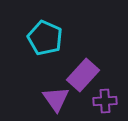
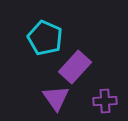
purple rectangle: moved 8 px left, 8 px up
purple triangle: moved 1 px up
